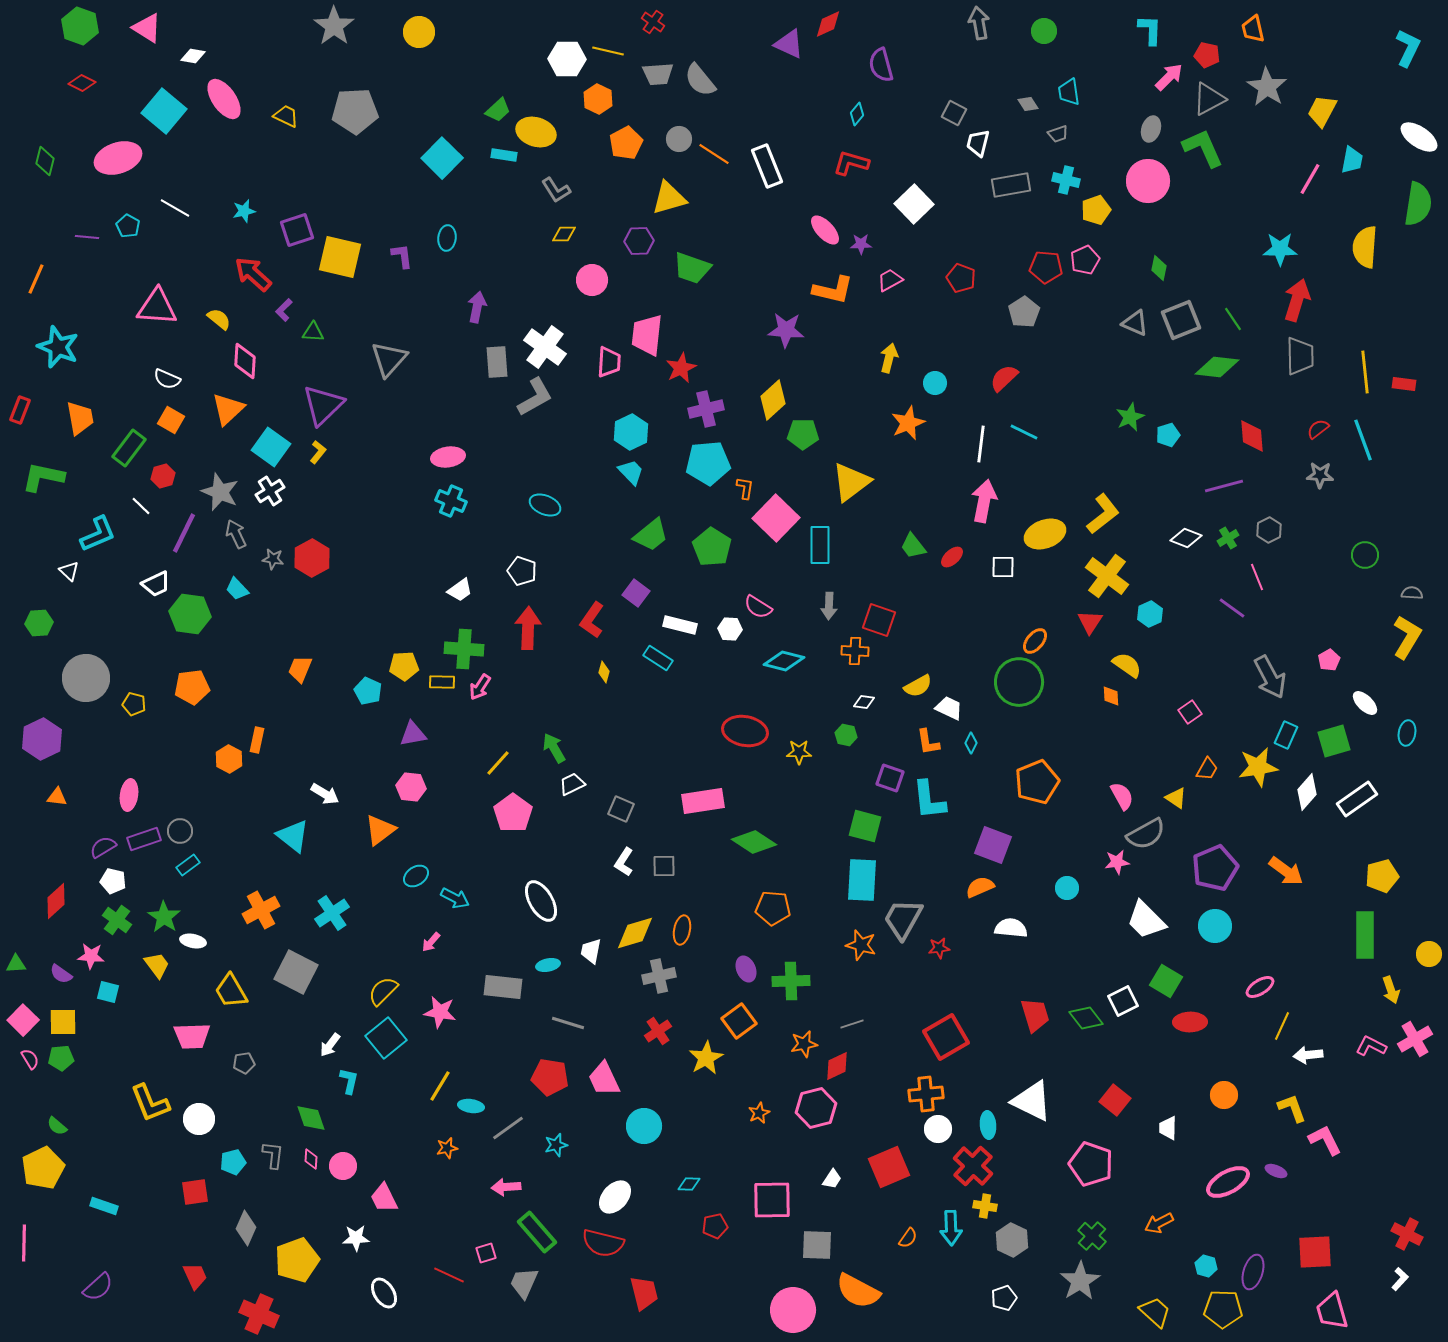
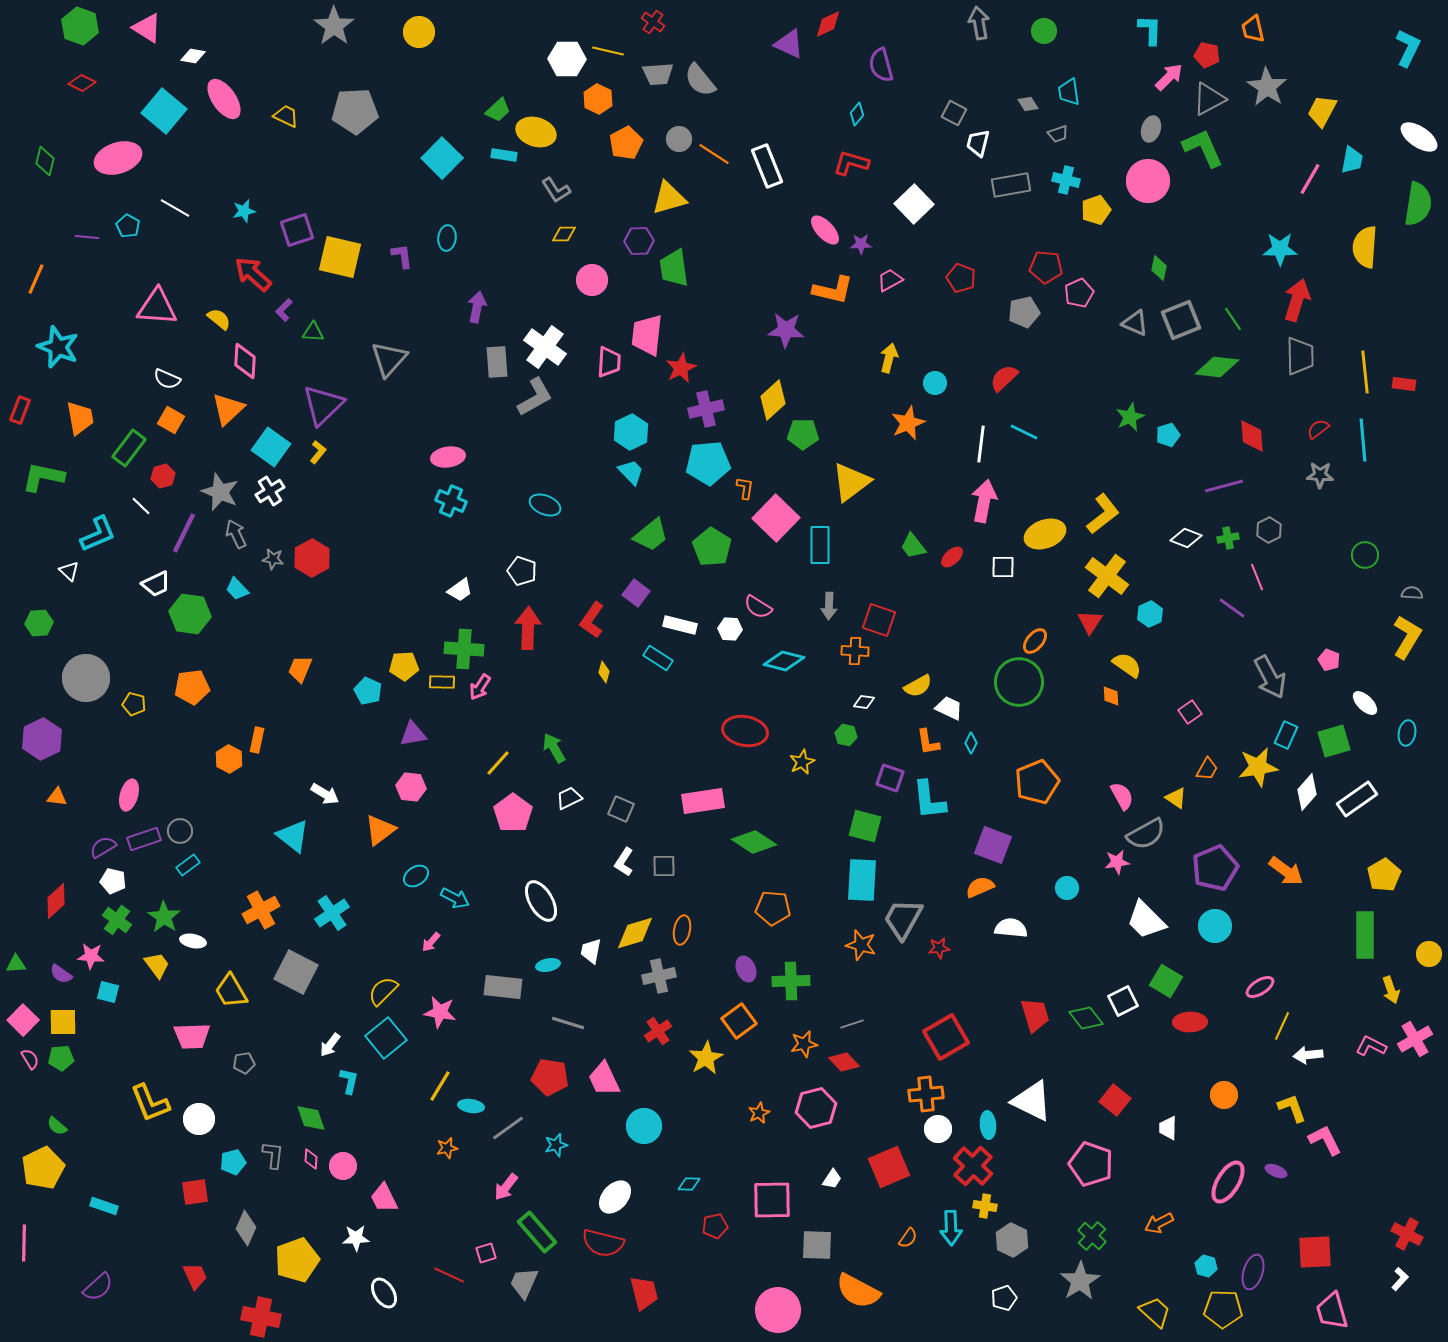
pink pentagon at (1085, 260): moved 6 px left, 33 px down
green trapezoid at (692, 268): moved 18 px left; rotated 63 degrees clockwise
gray pentagon at (1024, 312): rotated 20 degrees clockwise
cyan line at (1363, 440): rotated 15 degrees clockwise
green cross at (1228, 538): rotated 20 degrees clockwise
pink pentagon at (1329, 660): rotated 20 degrees counterclockwise
yellow star at (799, 752): moved 3 px right, 10 px down; rotated 25 degrees counterclockwise
white trapezoid at (572, 784): moved 3 px left, 14 px down
pink ellipse at (129, 795): rotated 8 degrees clockwise
yellow pentagon at (1382, 876): moved 2 px right, 1 px up; rotated 16 degrees counterclockwise
red diamond at (837, 1066): moved 7 px right, 4 px up; rotated 72 degrees clockwise
pink ellipse at (1228, 1182): rotated 30 degrees counterclockwise
pink arrow at (506, 1187): rotated 48 degrees counterclockwise
pink circle at (793, 1310): moved 15 px left
red cross at (259, 1314): moved 2 px right, 3 px down; rotated 12 degrees counterclockwise
